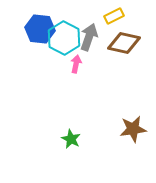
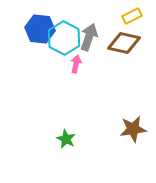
yellow rectangle: moved 18 px right
green star: moved 5 px left
